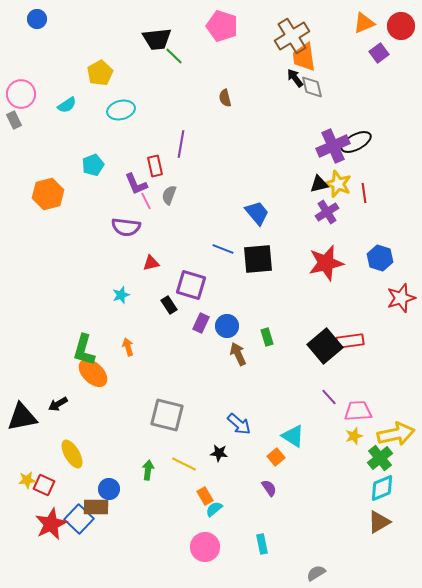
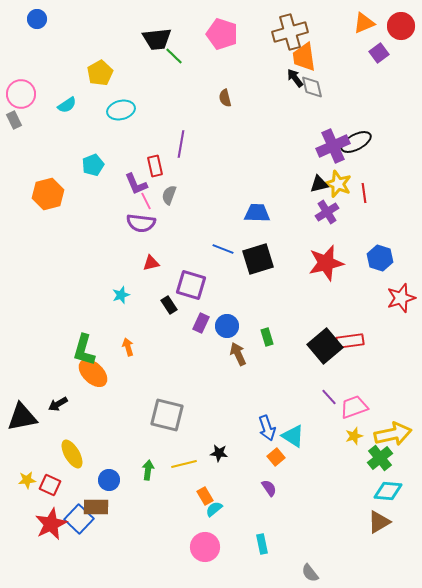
pink pentagon at (222, 26): moved 8 px down
brown cross at (292, 36): moved 2 px left, 4 px up; rotated 16 degrees clockwise
blue trapezoid at (257, 213): rotated 48 degrees counterclockwise
purple semicircle at (126, 227): moved 15 px right, 4 px up
black square at (258, 259): rotated 12 degrees counterclockwise
pink trapezoid at (358, 411): moved 4 px left, 4 px up; rotated 16 degrees counterclockwise
blue arrow at (239, 424): moved 28 px right, 4 px down; rotated 30 degrees clockwise
yellow arrow at (396, 434): moved 3 px left
yellow line at (184, 464): rotated 40 degrees counterclockwise
red square at (44, 485): moved 6 px right
cyan diamond at (382, 488): moved 6 px right, 3 px down; rotated 28 degrees clockwise
blue circle at (109, 489): moved 9 px up
gray semicircle at (316, 573): moved 6 px left; rotated 96 degrees counterclockwise
